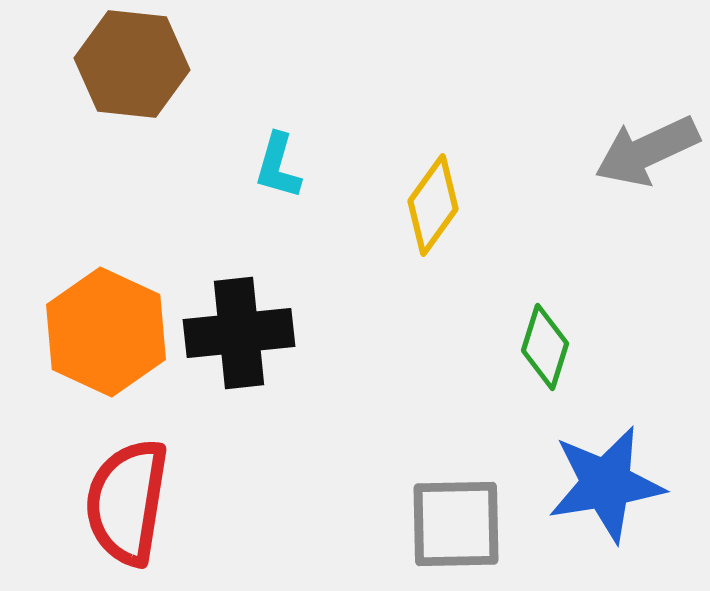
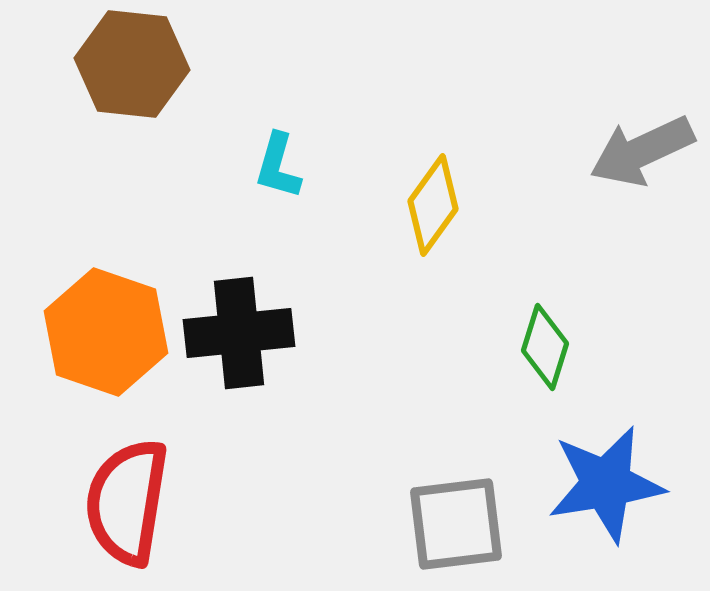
gray arrow: moved 5 px left
orange hexagon: rotated 6 degrees counterclockwise
gray square: rotated 6 degrees counterclockwise
